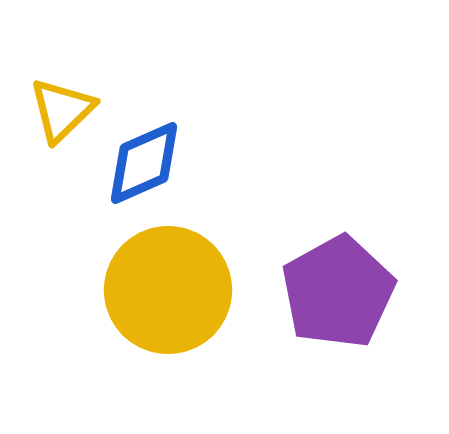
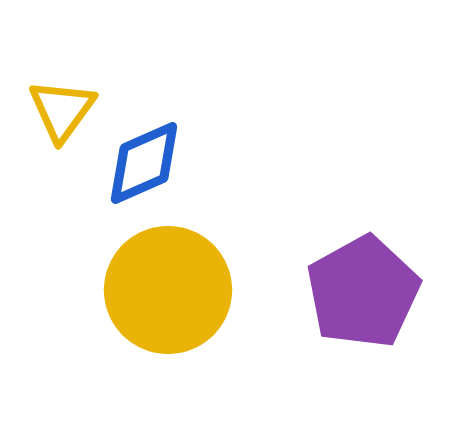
yellow triangle: rotated 10 degrees counterclockwise
purple pentagon: moved 25 px right
